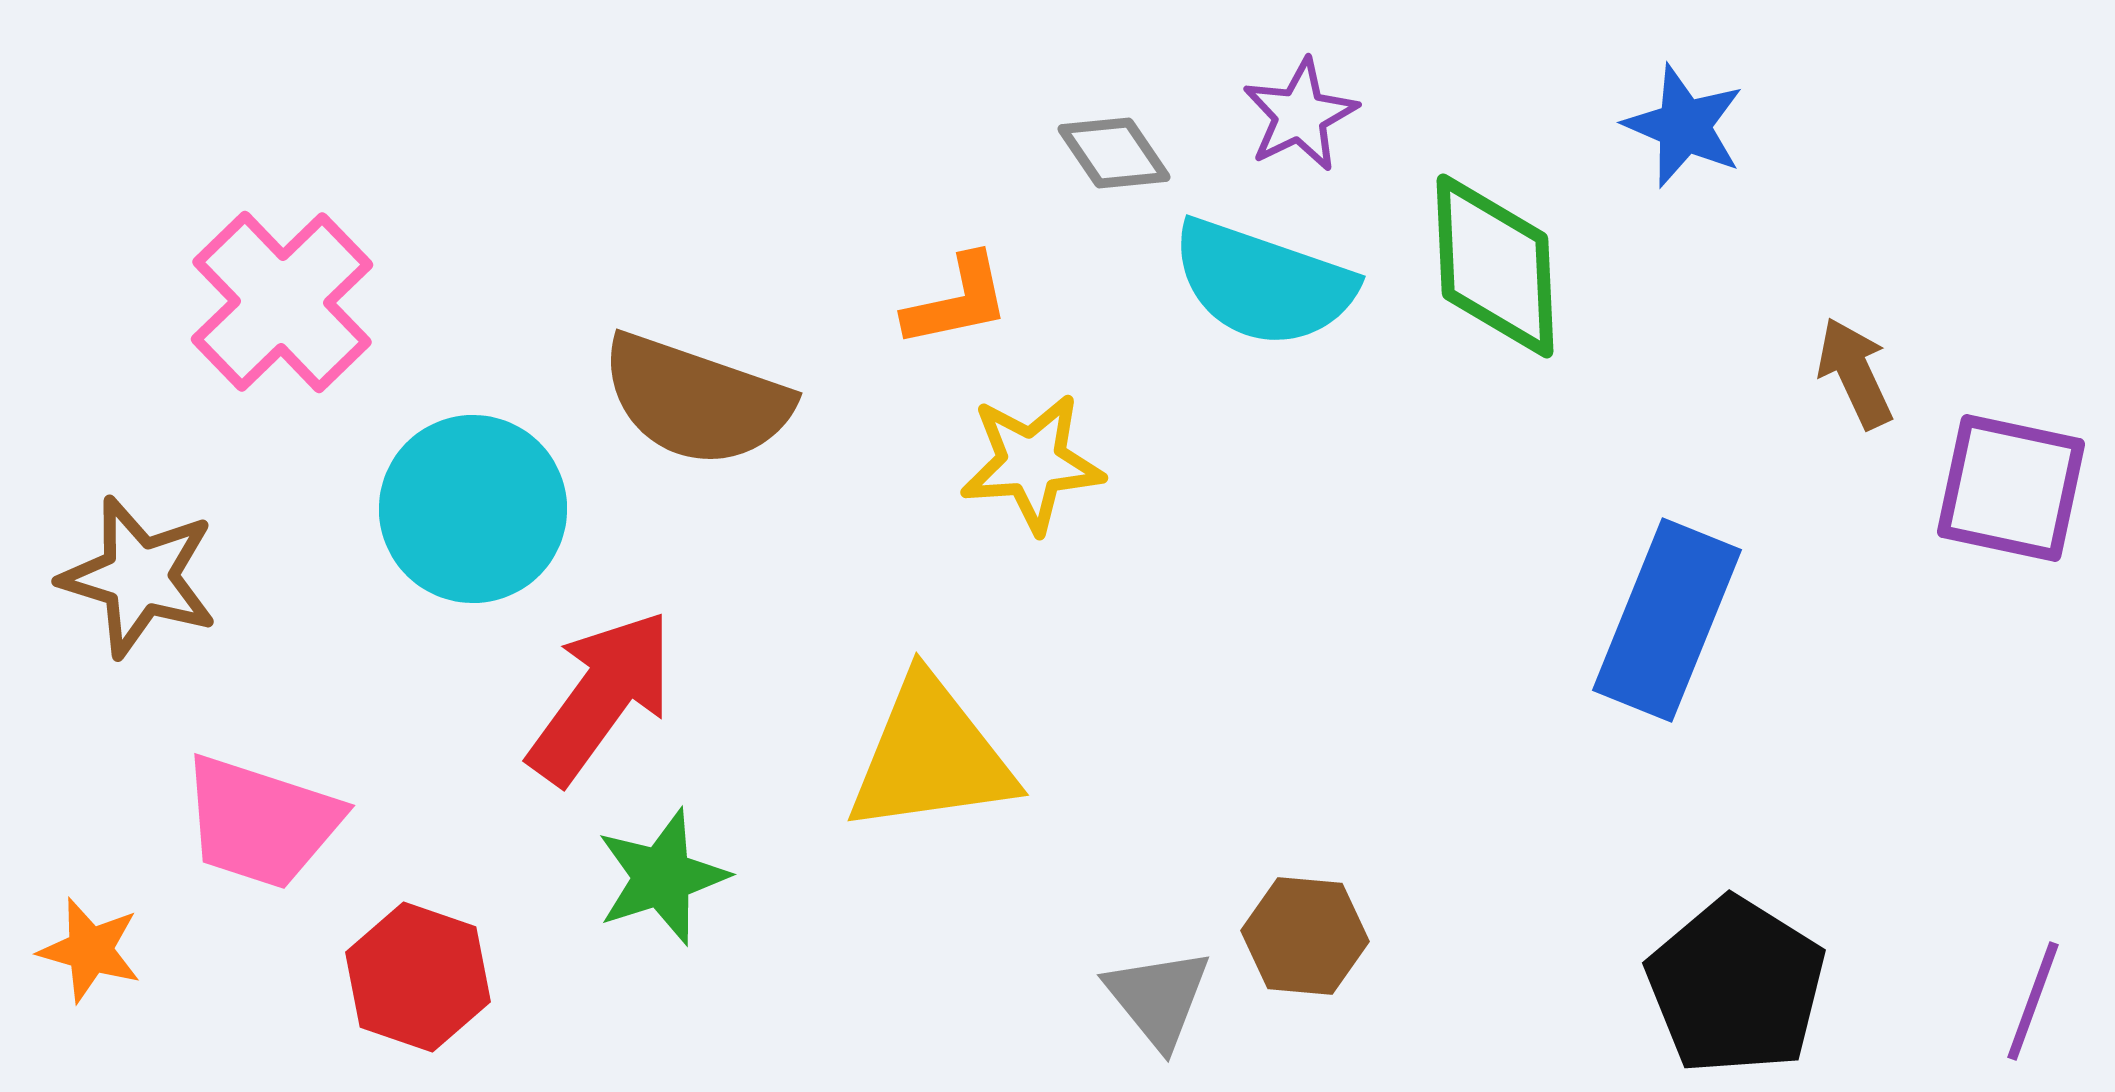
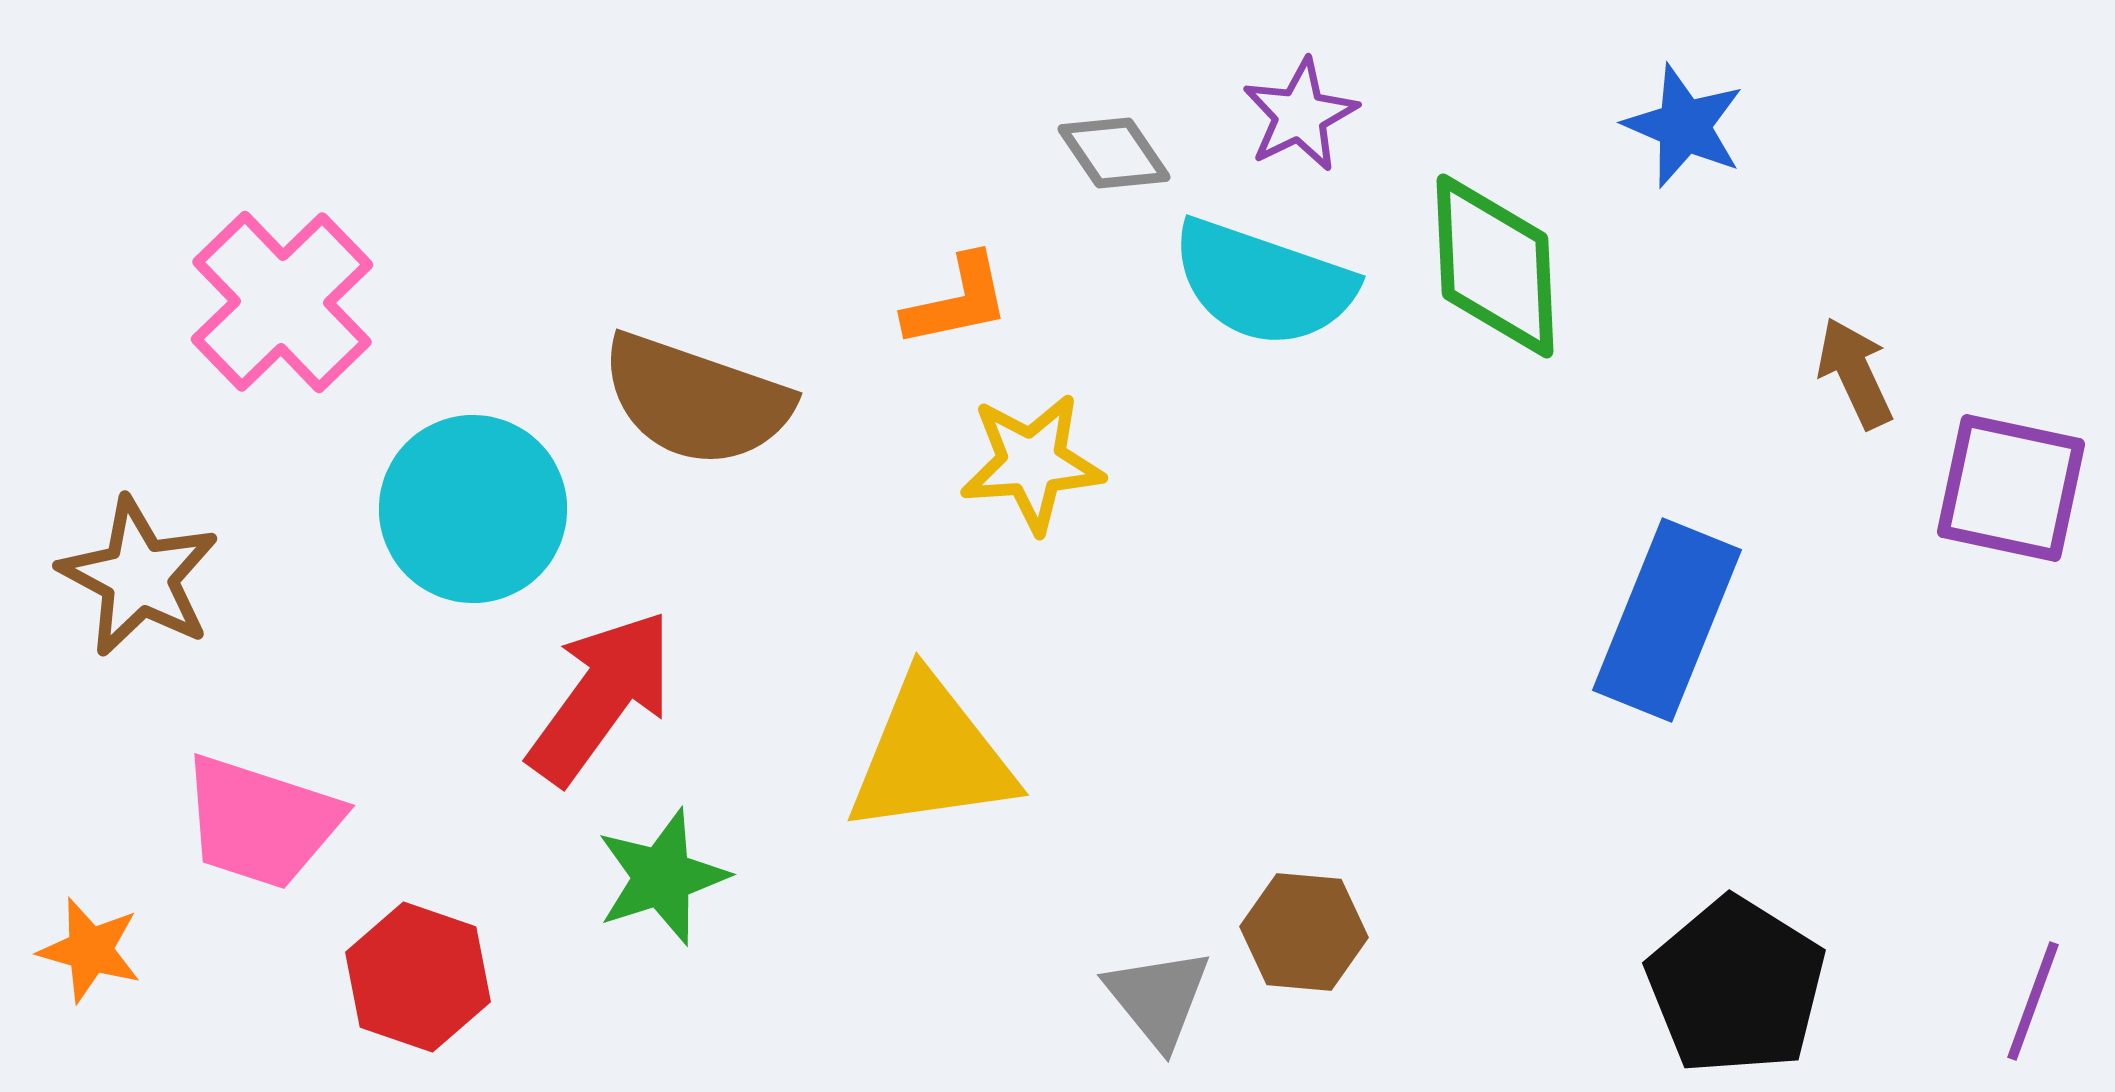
brown star: rotated 11 degrees clockwise
brown hexagon: moved 1 px left, 4 px up
